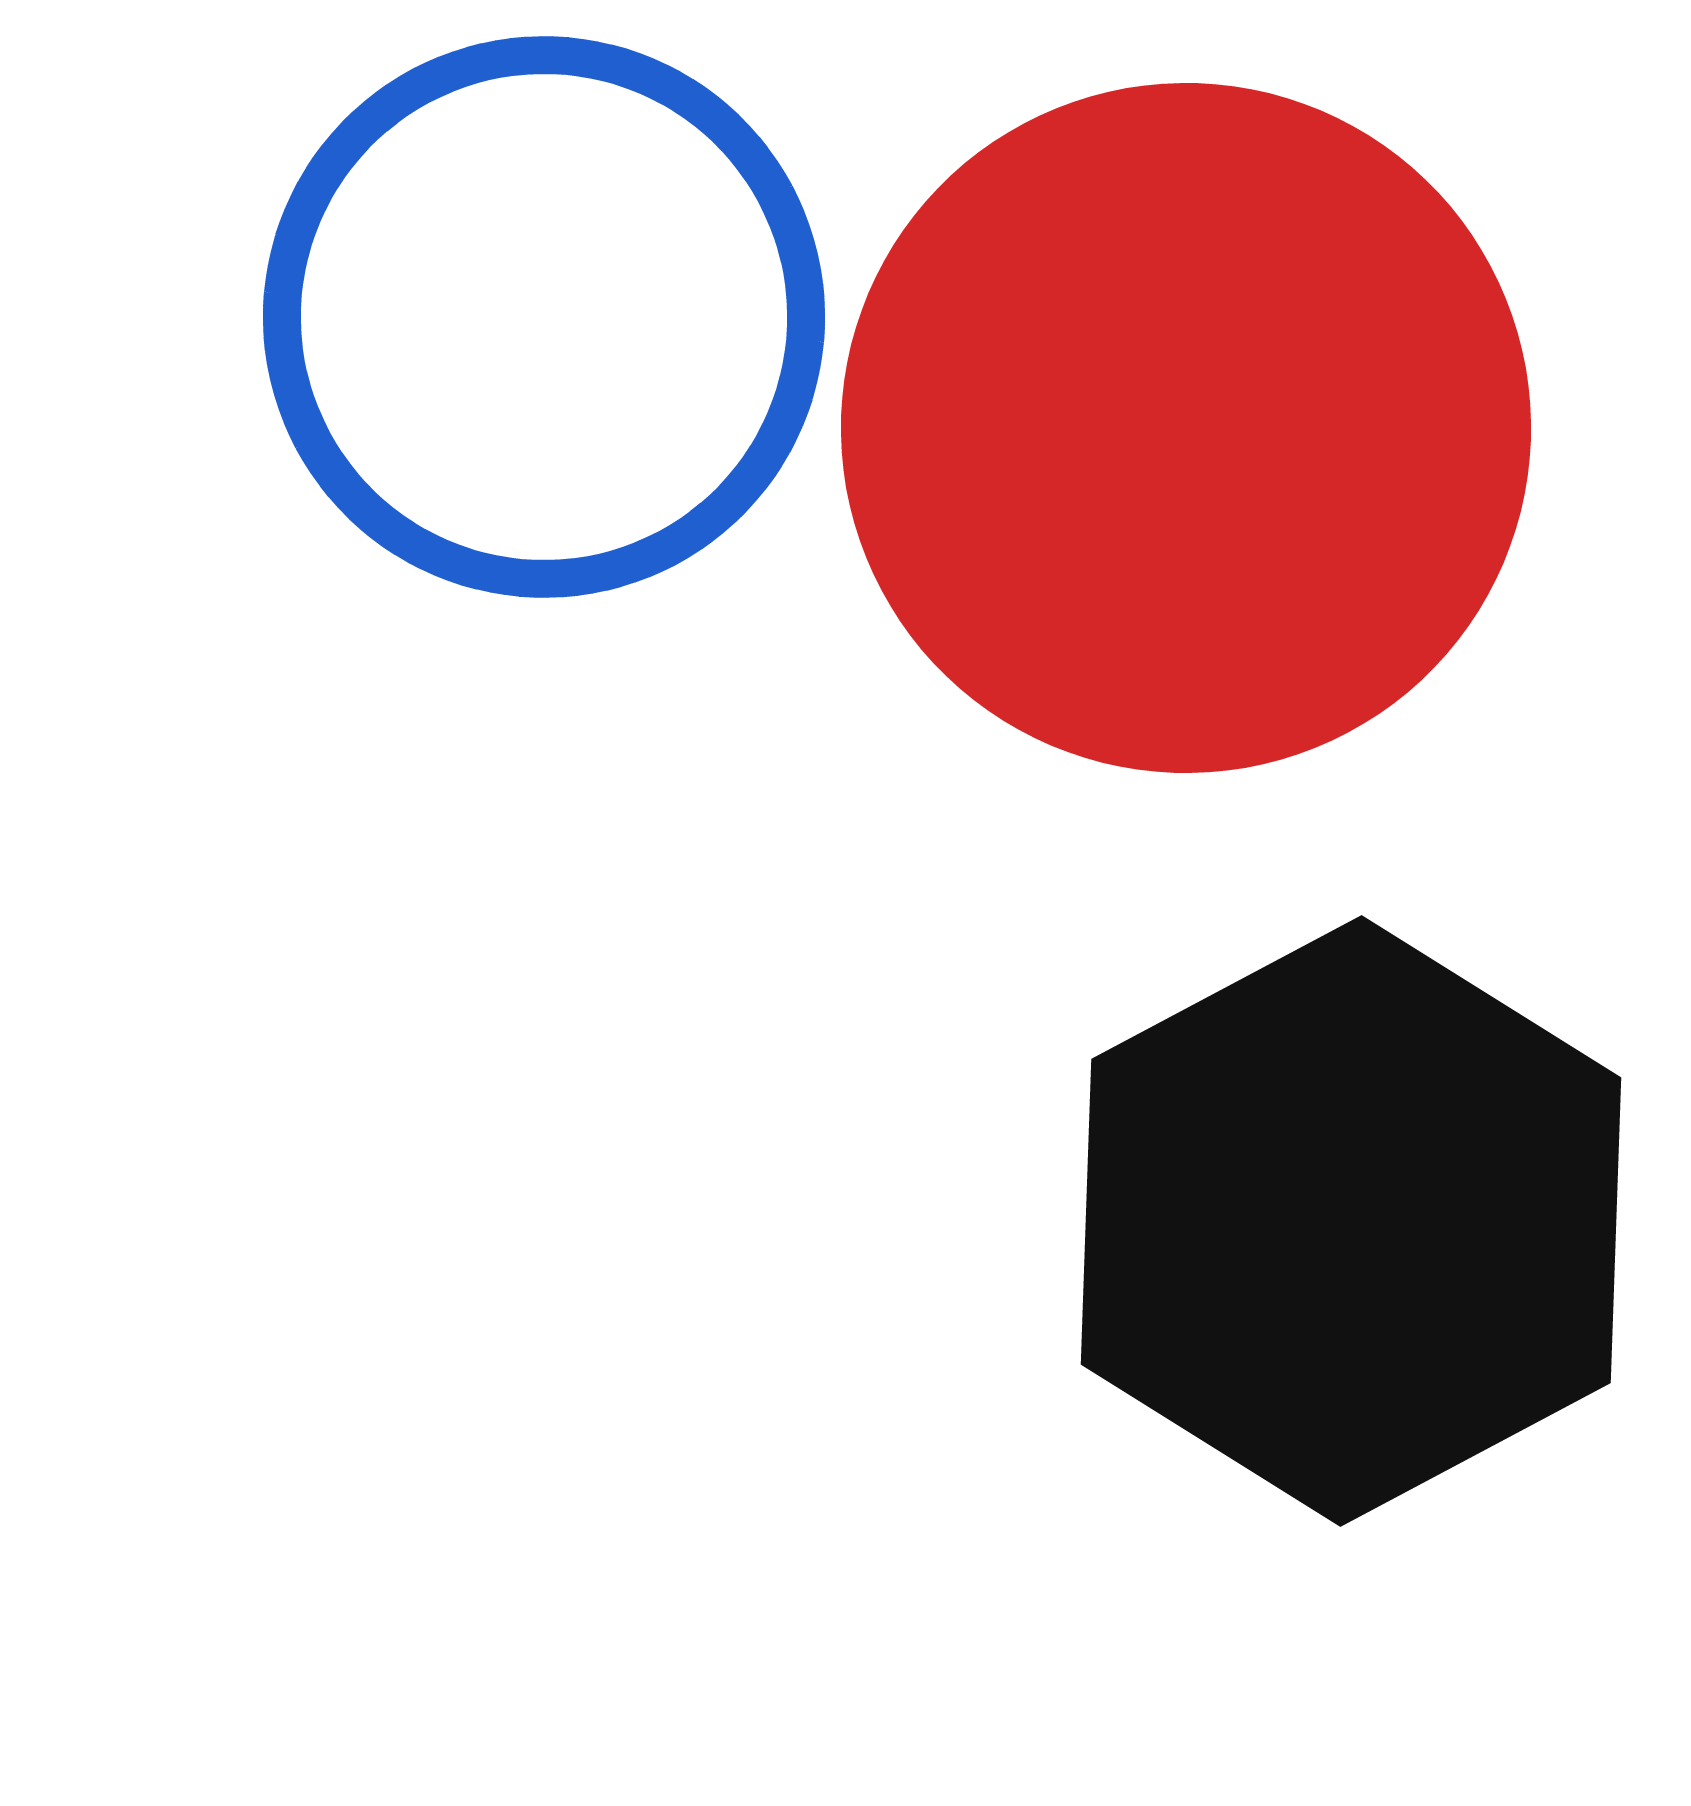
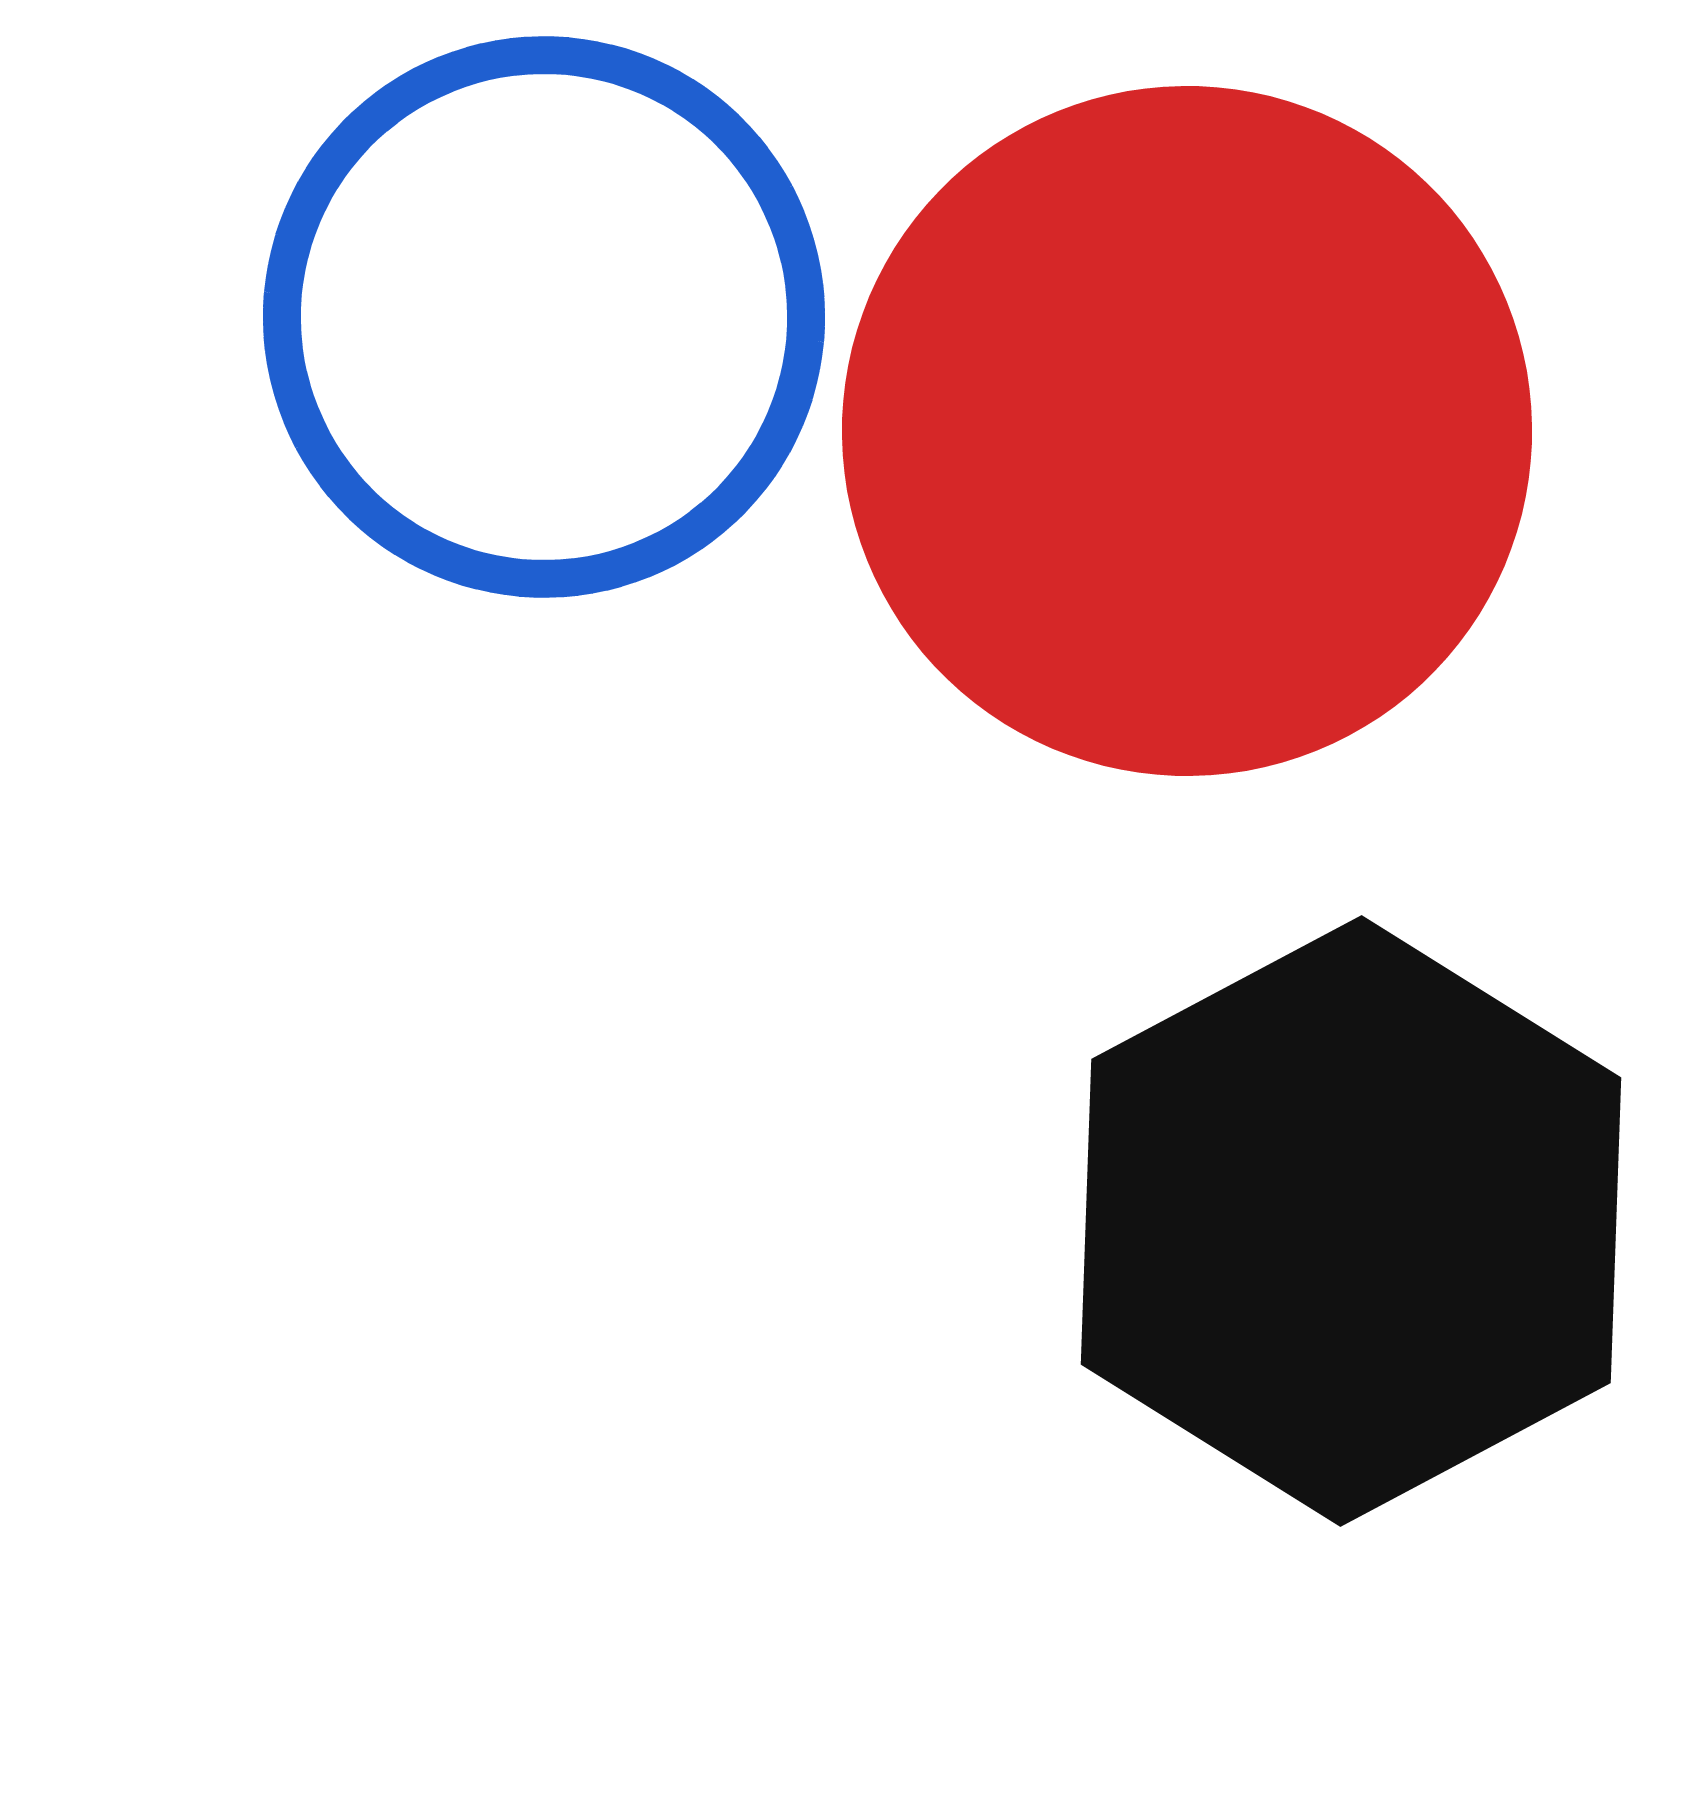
red circle: moved 1 px right, 3 px down
